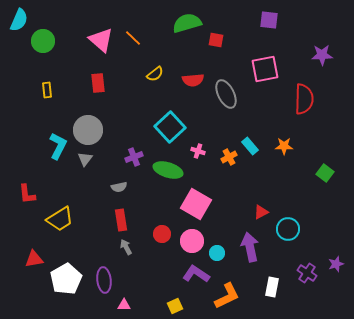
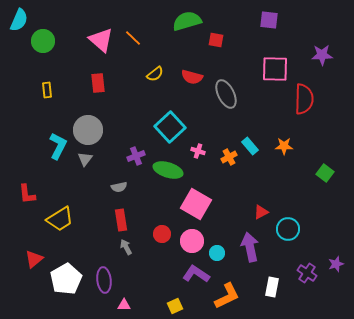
green semicircle at (187, 23): moved 2 px up
pink square at (265, 69): moved 10 px right; rotated 12 degrees clockwise
red semicircle at (193, 80): moved 1 px left, 3 px up; rotated 20 degrees clockwise
purple cross at (134, 157): moved 2 px right, 1 px up
red triangle at (34, 259): rotated 30 degrees counterclockwise
